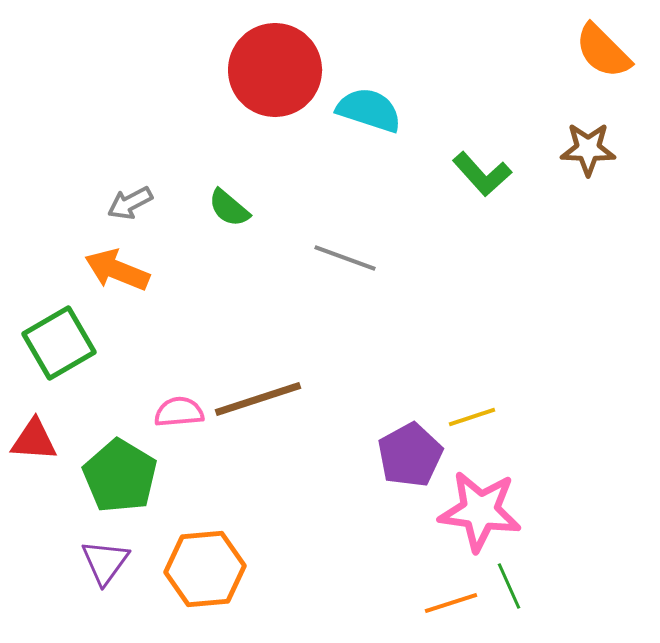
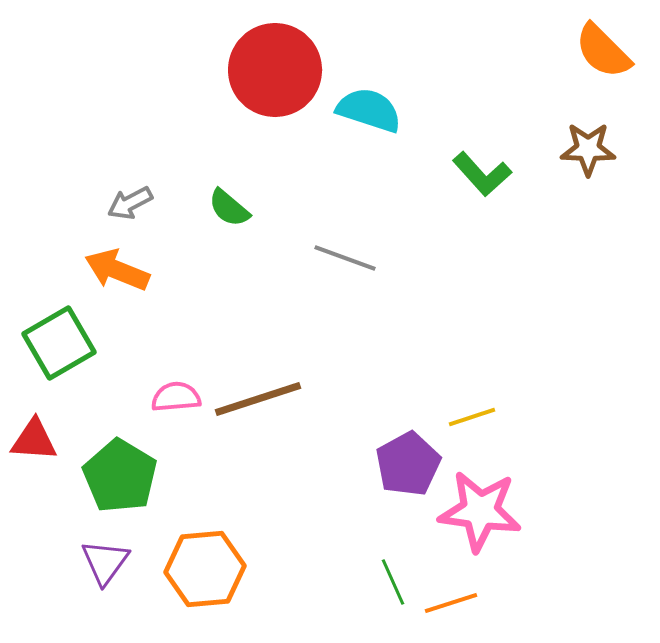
pink semicircle: moved 3 px left, 15 px up
purple pentagon: moved 2 px left, 9 px down
green line: moved 116 px left, 4 px up
